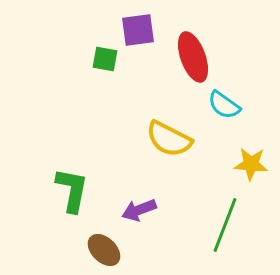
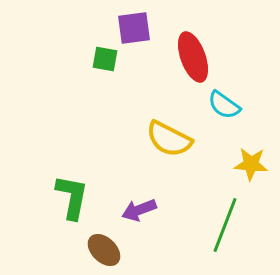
purple square: moved 4 px left, 2 px up
green L-shape: moved 7 px down
